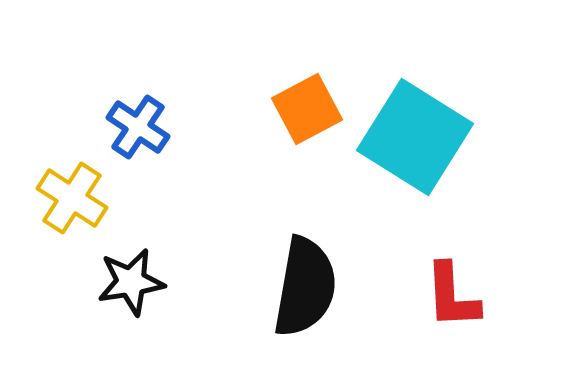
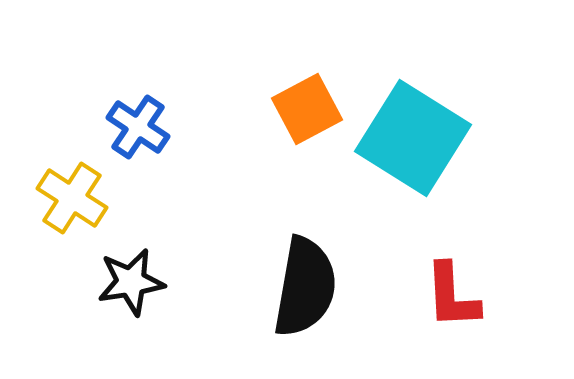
cyan square: moved 2 px left, 1 px down
